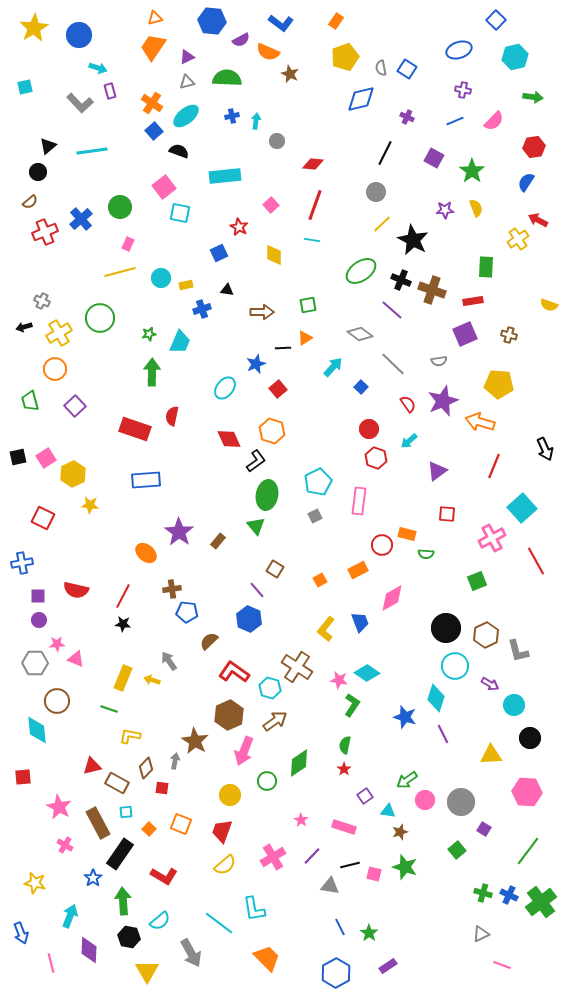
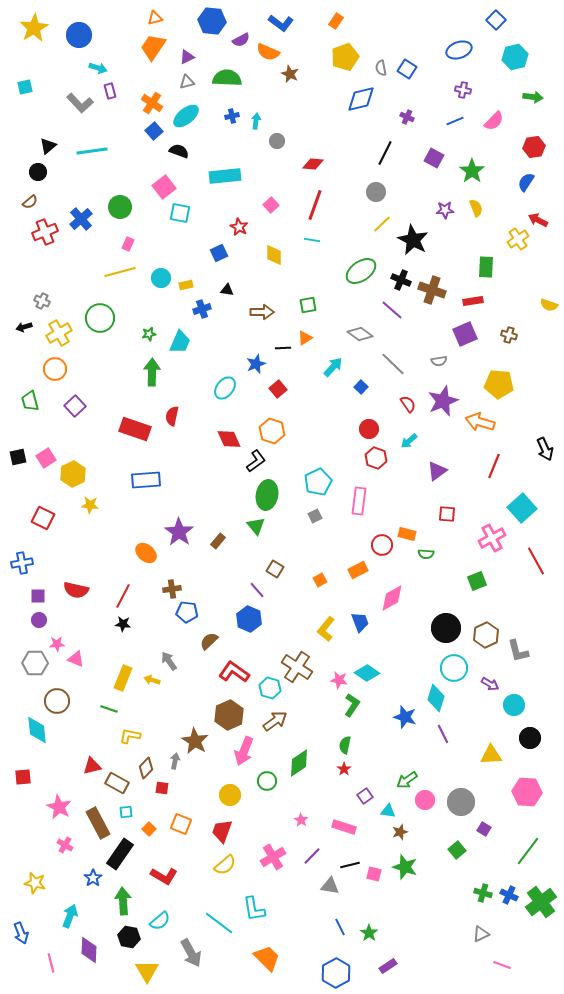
cyan circle at (455, 666): moved 1 px left, 2 px down
